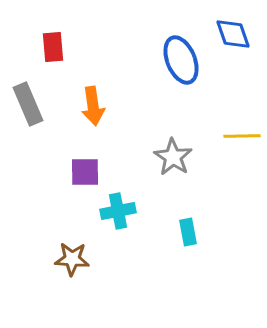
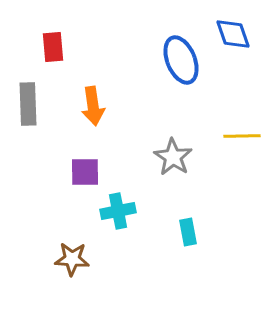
gray rectangle: rotated 21 degrees clockwise
